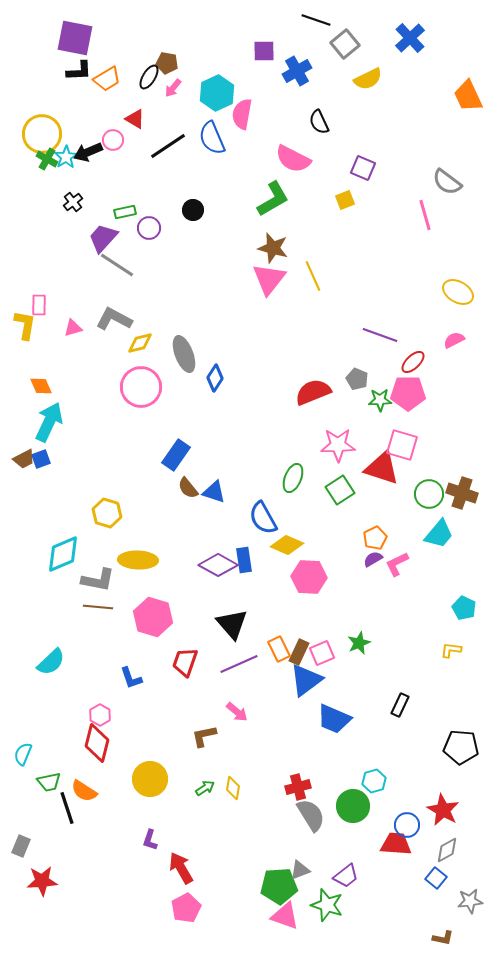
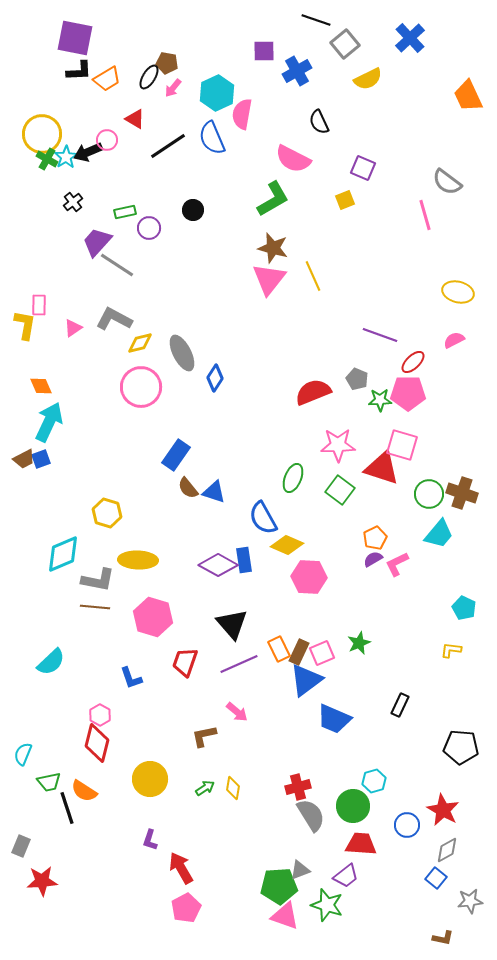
pink circle at (113, 140): moved 6 px left
purple trapezoid at (103, 238): moved 6 px left, 4 px down
yellow ellipse at (458, 292): rotated 16 degrees counterclockwise
pink triangle at (73, 328): rotated 18 degrees counterclockwise
gray ellipse at (184, 354): moved 2 px left, 1 px up; rotated 6 degrees counterclockwise
green square at (340, 490): rotated 20 degrees counterclockwise
brown line at (98, 607): moved 3 px left
red trapezoid at (396, 844): moved 35 px left
